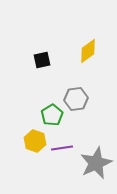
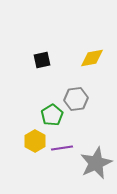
yellow diamond: moved 4 px right, 7 px down; rotated 25 degrees clockwise
yellow hexagon: rotated 10 degrees clockwise
